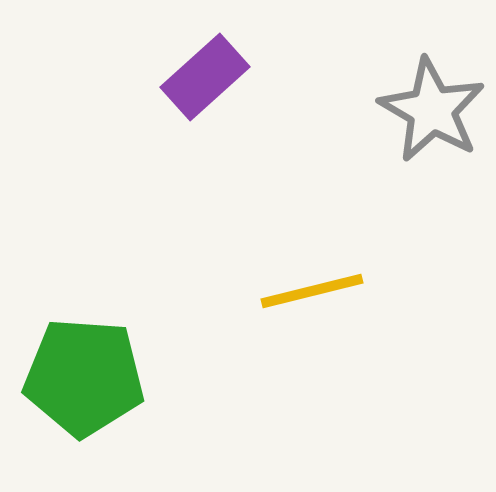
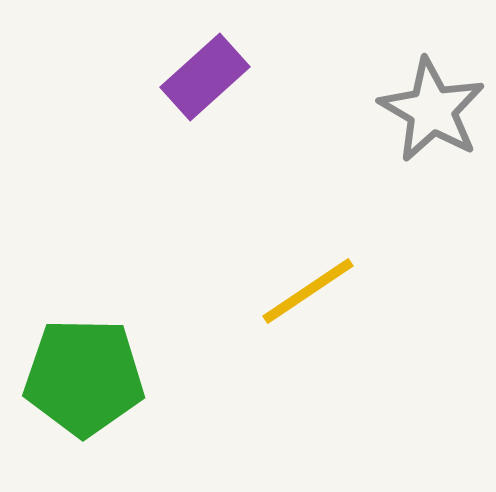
yellow line: moved 4 px left; rotated 20 degrees counterclockwise
green pentagon: rotated 3 degrees counterclockwise
